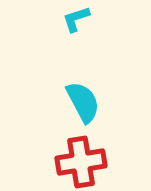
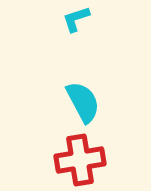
red cross: moved 1 px left, 2 px up
